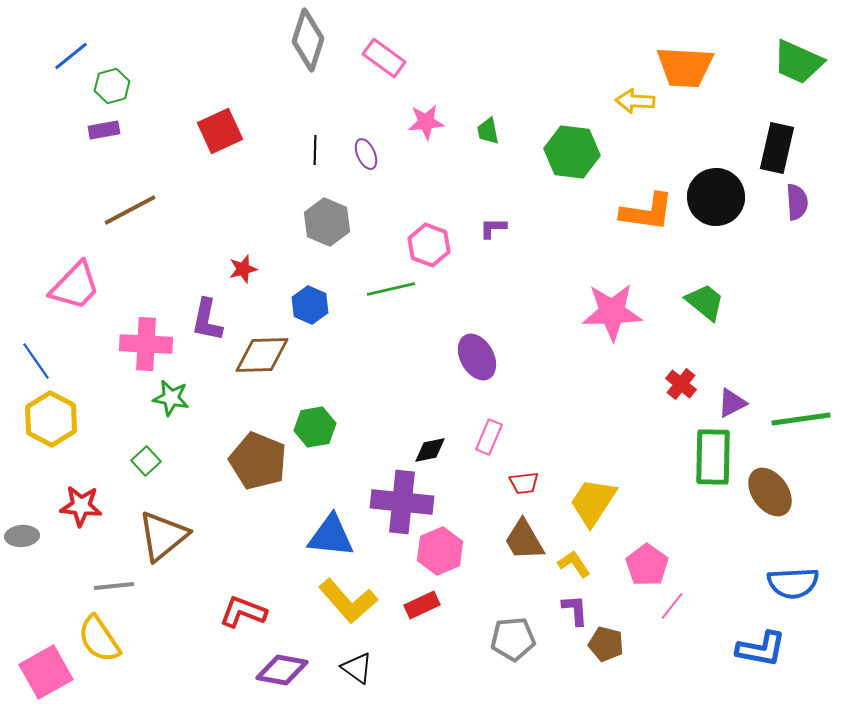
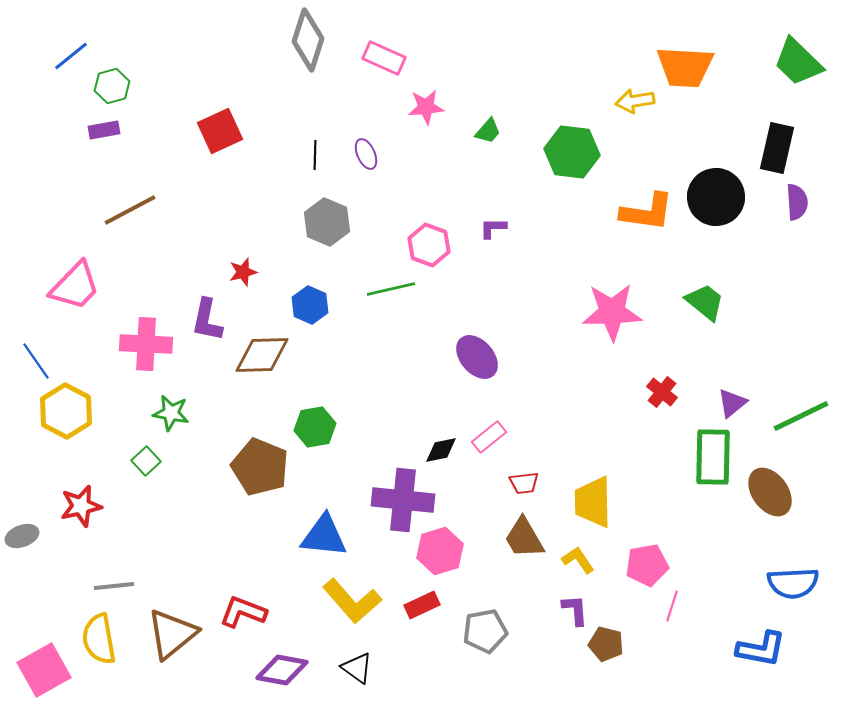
pink rectangle at (384, 58): rotated 12 degrees counterclockwise
green trapezoid at (798, 62): rotated 20 degrees clockwise
yellow arrow at (635, 101): rotated 12 degrees counterclockwise
pink star at (426, 122): moved 15 px up
green trapezoid at (488, 131): rotated 128 degrees counterclockwise
black line at (315, 150): moved 5 px down
red star at (243, 269): moved 3 px down
purple ellipse at (477, 357): rotated 12 degrees counterclockwise
red cross at (681, 384): moved 19 px left, 8 px down
green star at (171, 398): moved 15 px down
purple triangle at (732, 403): rotated 12 degrees counterclockwise
yellow hexagon at (51, 419): moved 15 px right, 8 px up
green line at (801, 419): moved 3 px up; rotated 18 degrees counterclockwise
pink rectangle at (489, 437): rotated 28 degrees clockwise
black diamond at (430, 450): moved 11 px right
brown pentagon at (258, 461): moved 2 px right, 6 px down
purple cross at (402, 502): moved 1 px right, 2 px up
yellow trapezoid at (593, 502): rotated 34 degrees counterclockwise
red star at (81, 506): rotated 18 degrees counterclockwise
gray ellipse at (22, 536): rotated 16 degrees counterclockwise
brown triangle at (163, 536): moved 9 px right, 98 px down
blue triangle at (331, 536): moved 7 px left
brown trapezoid at (524, 540): moved 2 px up
pink hexagon at (440, 551): rotated 6 degrees clockwise
yellow L-shape at (574, 564): moved 4 px right, 4 px up
pink pentagon at (647, 565): rotated 27 degrees clockwise
yellow L-shape at (348, 601): moved 4 px right
pink line at (672, 606): rotated 20 degrees counterclockwise
yellow semicircle at (99, 639): rotated 24 degrees clockwise
gray pentagon at (513, 639): moved 28 px left, 8 px up; rotated 6 degrees counterclockwise
pink square at (46, 672): moved 2 px left, 2 px up
